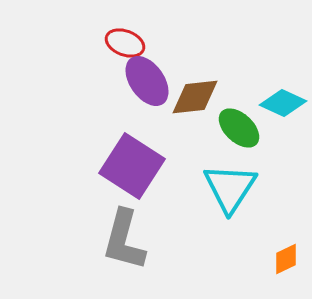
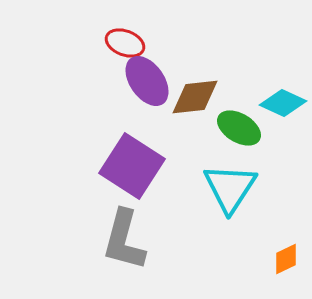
green ellipse: rotated 12 degrees counterclockwise
